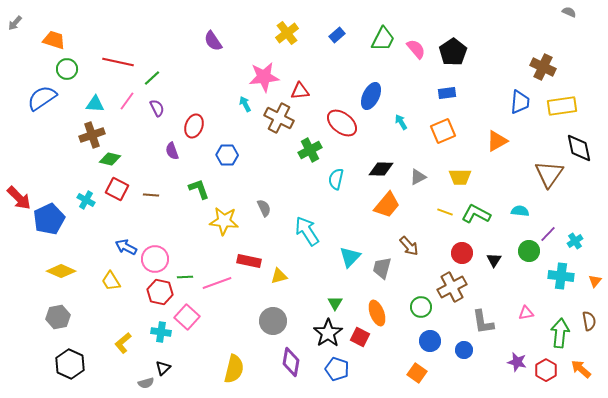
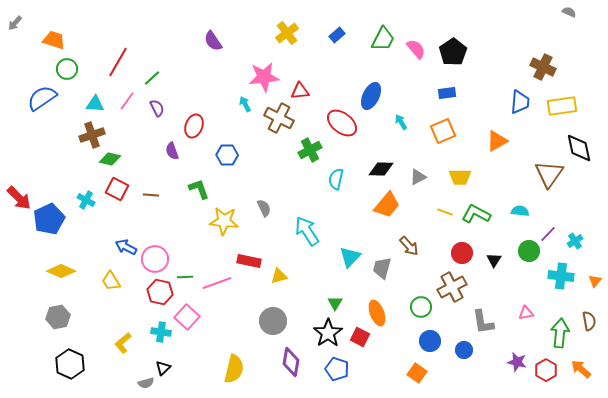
red line at (118, 62): rotated 72 degrees counterclockwise
